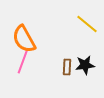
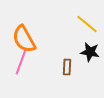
pink line: moved 2 px left, 1 px down
black star: moved 5 px right, 13 px up; rotated 18 degrees clockwise
